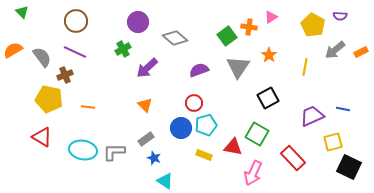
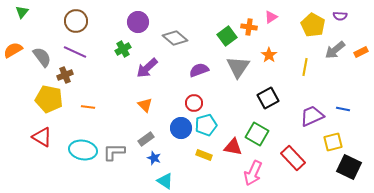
green triangle at (22, 12): rotated 24 degrees clockwise
